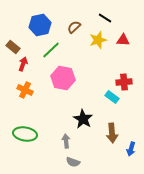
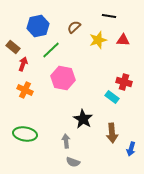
black line: moved 4 px right, 2 px up; rotated 24 degrees counterclockwise
blue hexagon: moved 2 px left, 1 px down
red cross: rotated 21 degrees clockwise
